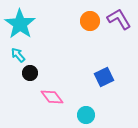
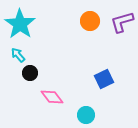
purple L-shape: moved 3 px right, 3 px down; rotated 75 degrees counterclockwise
blue square: moved 2 px down
